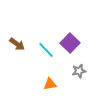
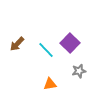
brown arrow: rotated 98 degrees clockwise
